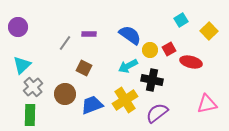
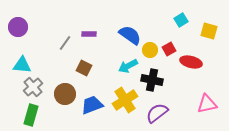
yellow square: rotated 30 degrees counterclockwise
cyan triangle: rotated 48 degrees clockwise
green rectangle: moved 1 px right; rotated 15 degrees clockwise
